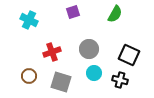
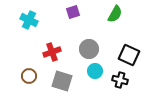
cyan circle: moved 1 px right, 2 px up
gray square: moved 1 px right, 1 px up
